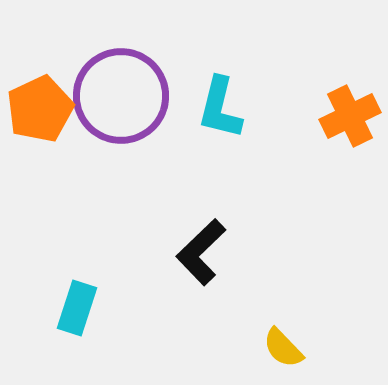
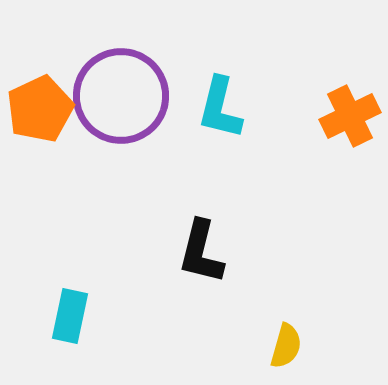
black L-shape: rotated 32 degrees counterclockwise
cyan rectangle: moved 7 px left, 8 px down; rotated 6 degrees counterclockwise
yellow semicircle: moved 3 px right, 2 px up; rotated 120 degrees counterclockwise
